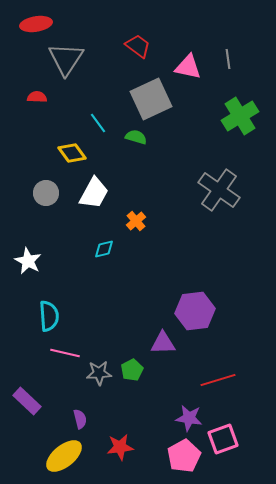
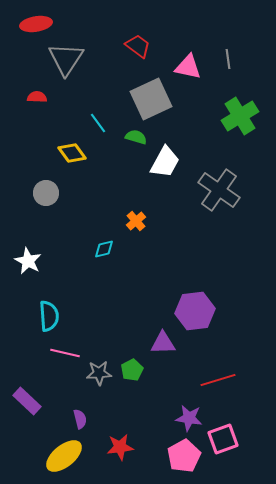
white trapezoid: moved 71 px right, 31 px up
